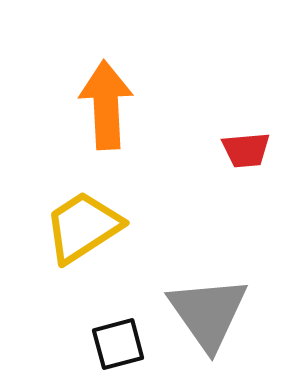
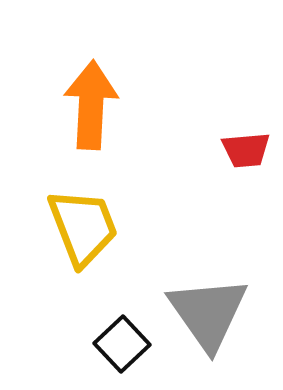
orange arrow: moved 15 px left; rotated 6 degrees clockwise
yellow trapezoid: rotated 102 degrees clockwise
black square: moved 4 px right; rotated 28 degrees counterclockwise
